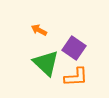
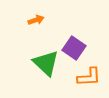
orange arrow: moved 3 px left, 10 px up; rotated 133 degrees clockwise
orange L-shape: moved 13 px right
